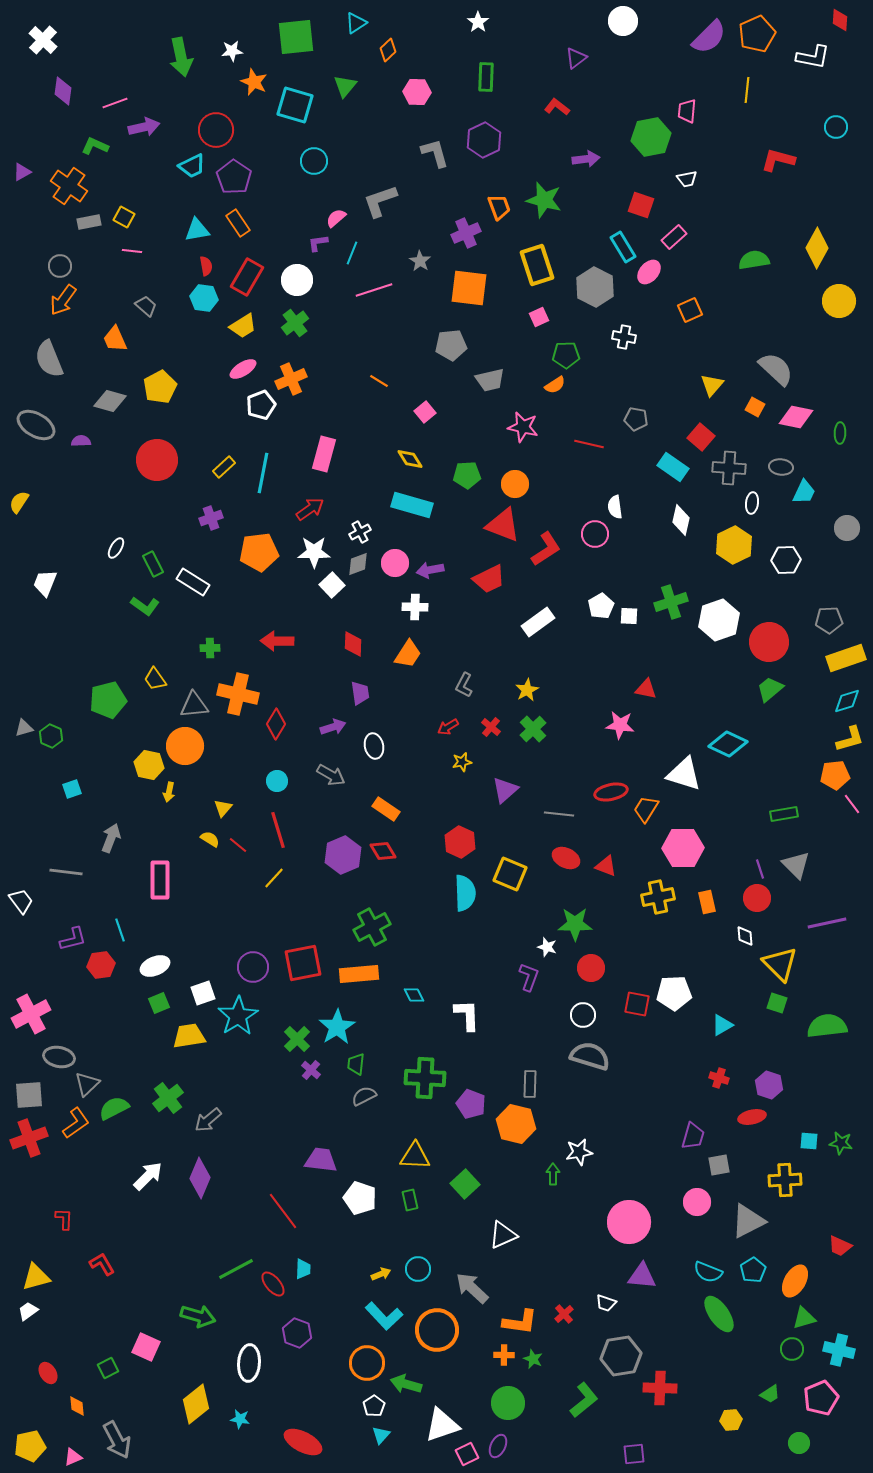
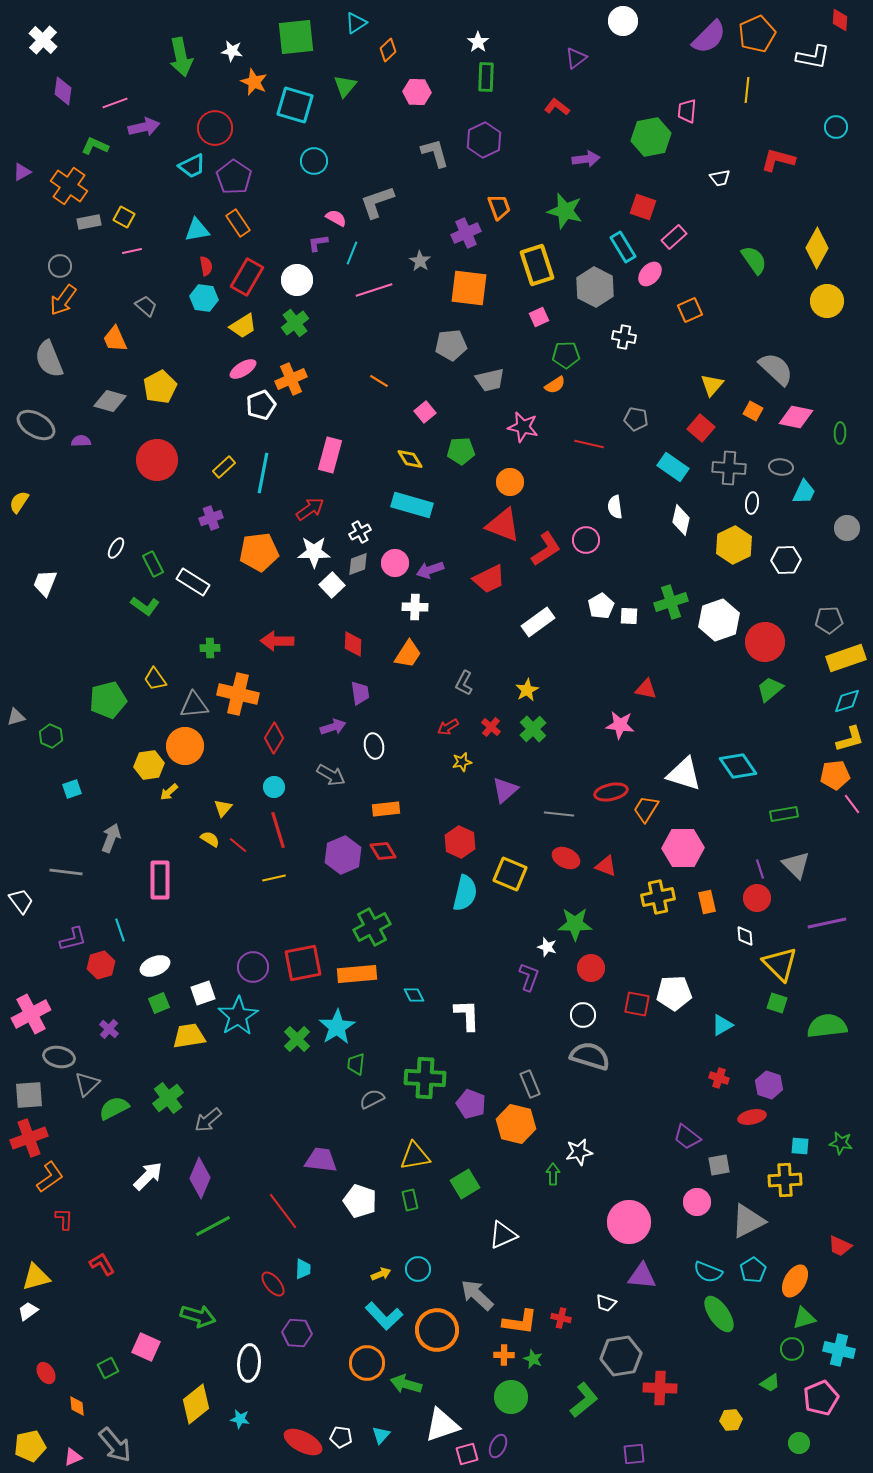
white star at (478, 22): moved 20 px down
white star at (232, 51): rotated 15 degrees clockwise
red circle at (216, 130): moved 1 px left, 2 px up
white trapezoid at (687, 179): moved 33 px right, 1 px up
green star at (544, 200): moved 21 px right, 11 px down
gray L-shape at (380, 201): moved 3 px left, 1 px down
red square at (641, 205): moved 2 px right, 2 px down
pink semicircle at (336, 218): rotated 70 degrees clockwise
pink line at (132, 251): rotated 18 degrees counterclockwise
green semicircle at (754, 260): rotated 64 degrees clockwise
pink ellipse at (649, 272): moved 1 px right, 2 px down
yellow circle at (839, 301): moved 12 px left
orange square at (755, 407): moved 2 px left, 4 px down
red square at (701, 437): moved 9 px up
pink rectangle at (324, 454): moved 6 px right, 1 px down
green pentagon at (467, 475): moved 6 px left, 24 px up
orange circle at (515, 484): moved 5 px left, 2 px up
pink circle at (595, 534): moved 9 px left, 6 px down
purple arrow at (430, 570): rotated 8 degrees counterclockwise
red circle at (769, 642): moved 4 px left
gray L-shape at (464, 685): moved 2 px up
red diamond at (276, 724): moved 2 px left, 14 px down
gray triangle at (24, 728): moved 8 px left, 11 px up
cyan diamond at (728, 744): moved 10 px right, 22 px down; rotated 30 degrees clockwise
yellow hexagon at (149, 765): rotated 20 degrees counterclockwise
cyan circle at (277, 781): moved 3 px left, 6 px down
yellow arrow at (169, 792): rotated 36 degrees clockwise
orange rectangle at (386, 809): rotated 40 degrees counterclockwise
yellow line at (274, 878): rotated 35 degrees clockwise
cyan semicircle at (465, 893): rotated 15 degrees clockwise
red hexagon at (101, 965): rotated 8 degrees counterclockwise
orange rectangle at (359, 974): moved 2 px left
purple cross at (311, 1070): moved 202 px left, 41 px up
gray rectangle at (530, 1084): rotated 24 degrees counterclockwise
gray semicircle at (364, 1096): moved 8 px right, 3 px down
orange L-shape at (76, 1123): moved 26 px left, 54 px down
purple trapezoid at (693, 1136): moved 6 px left, 1 px down; rotated 112 degrees clockwise
cyan square at (809, 1141): moved 9 px left, 5 px down
yellow triangle at (415, 1156): rotated 12 degrees counterclockwise
green square at (465, 1184): rotated 12 degrees clockwise
white pentagon at (360, 1198): moved 3 px down
green line at (236, 1269): moved 23 px left, 43 px up
gray arrow at (472, 1288): moved 5 px right, 7 px down
red cross at (564, 1314): moved 3 px left, 4 px down; rotated 36 degrees counterclockwise
purple hexagon at (297, 1333): rotated 16 degrees counterclockwise
red ellipse at (48, 1373): moved 2 px left
green trapezoid at (770, 1394): moved 11 px up
green circle at (508, 1403): moved 3 px right, 6 px up
white pentagon at (374, 1406): moved 33 px left, 31 px down; rotated 30 degrees counterclockwise
gray arrow at (117, 1440): moved 2 px left, 5 px down; rotated 12 degrees counterclockwise
pink square at (467, 1454): rotated 10 degrees clockwise
